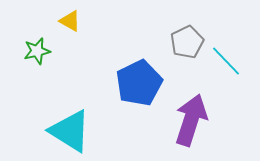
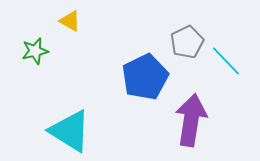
green star: moved 2 px left
blue pentagon: moved 6 px right, 6 px up
purple arrow: rotated 9 degrees counterclockwise
